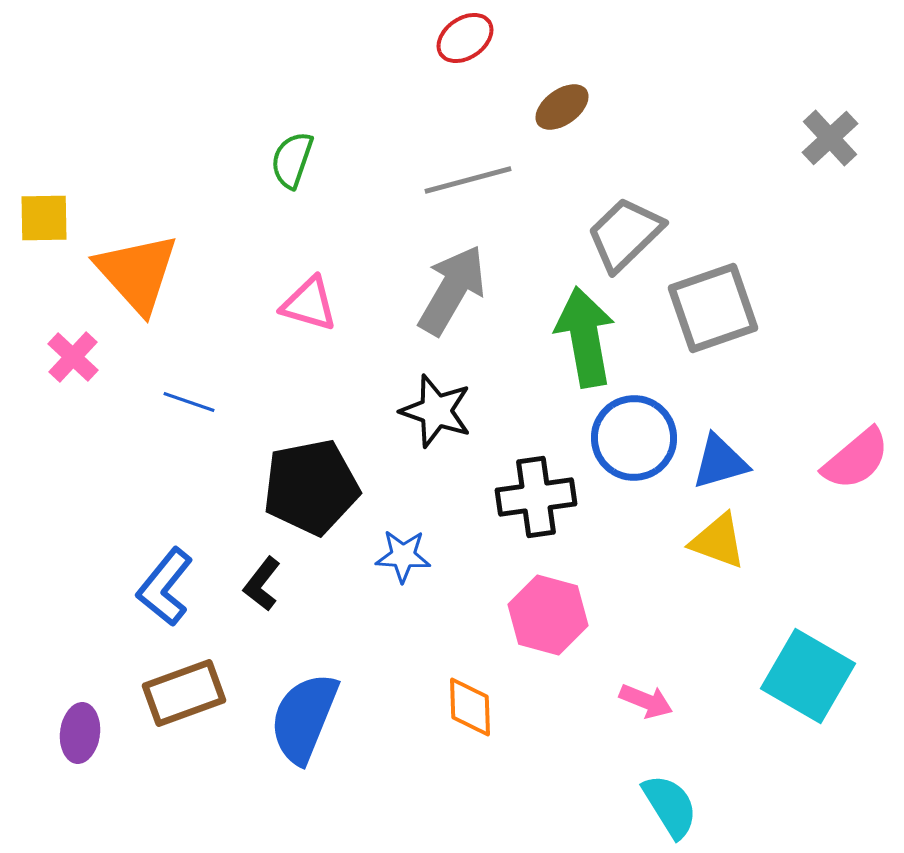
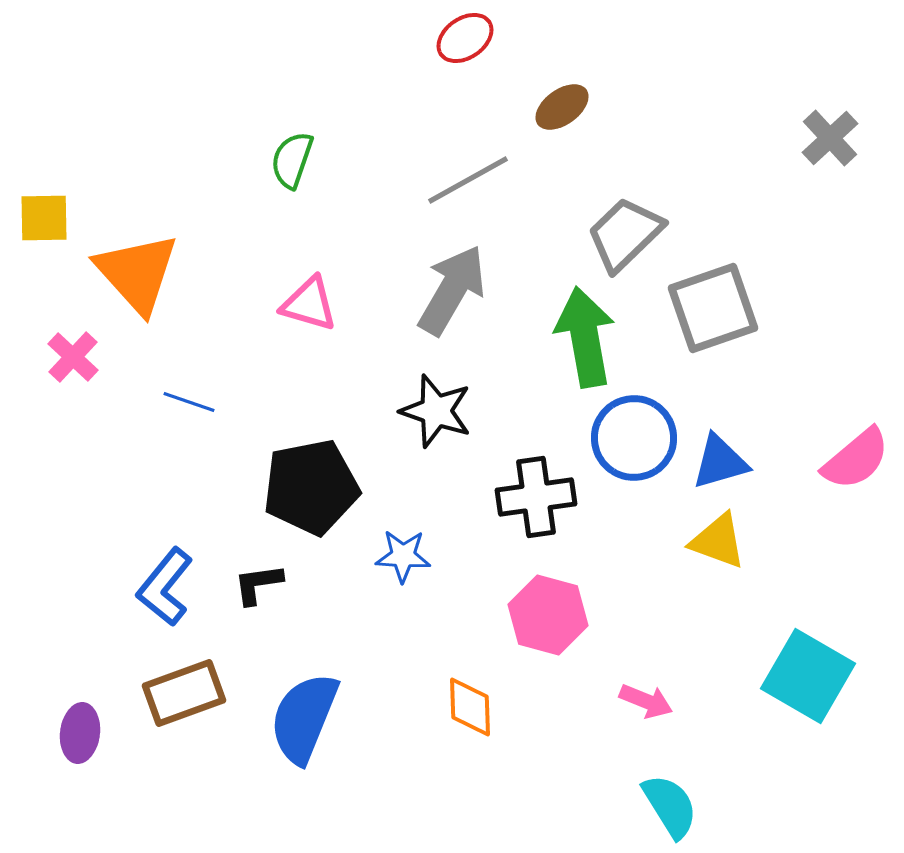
gray line: rotated 14 degrees counterclockwise
black L-shape: moved 4 px left; rotated 44 degrees clockwise
